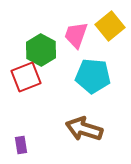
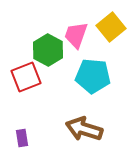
yellow square: moved 1 px right, 1 px down
green hexagon: moved 7 px right
purple rectangle: moved 1 px right, 7 px up
